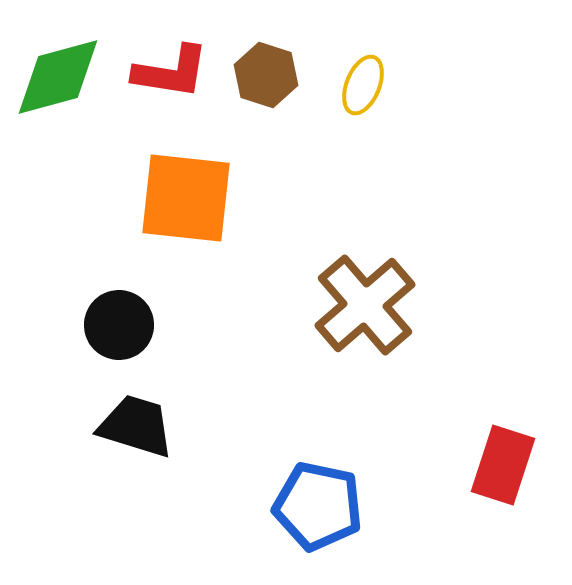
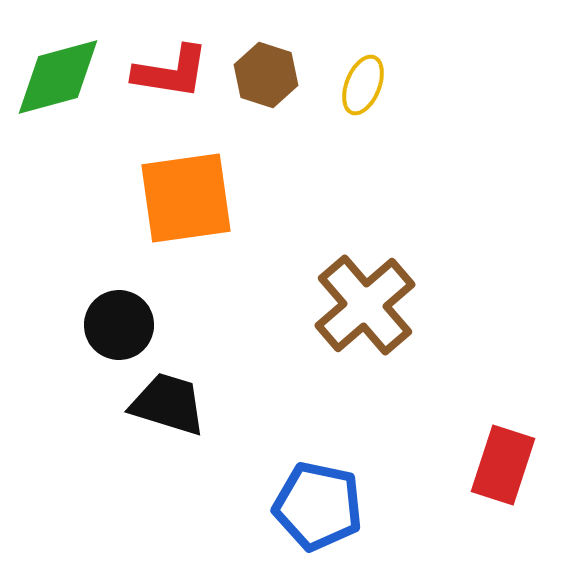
orange square: rotated 14 degrees counterclockwise
black trapezoid: moved 32 px right, 22 px up
